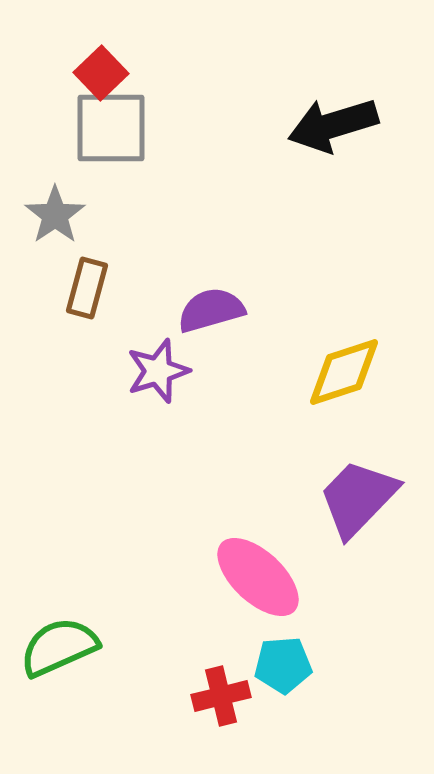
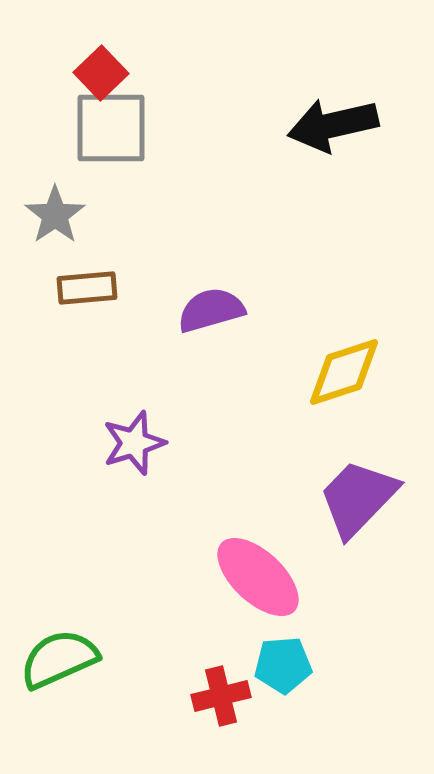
black arrow: rotated 4 degrees clockwise
brown rectangle: rotated 70 degrees clockwise
purple star: moved 24 px left, 72 px down
green semicircle: moved 12 px down
